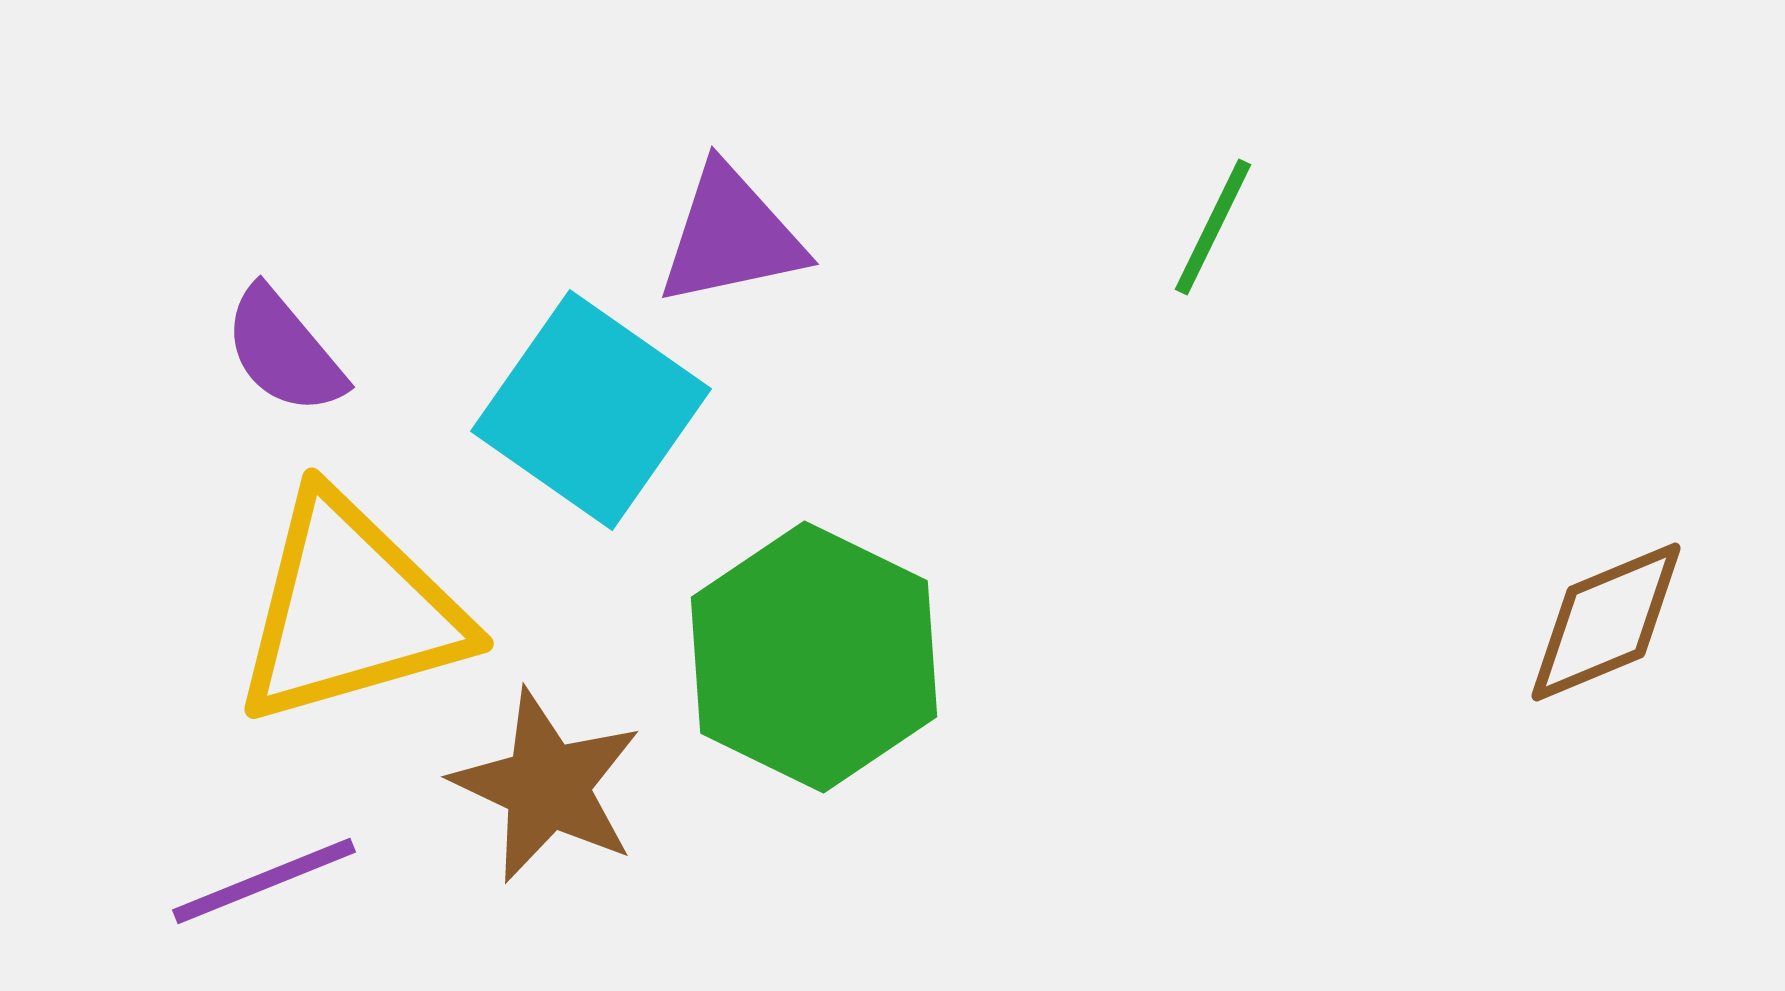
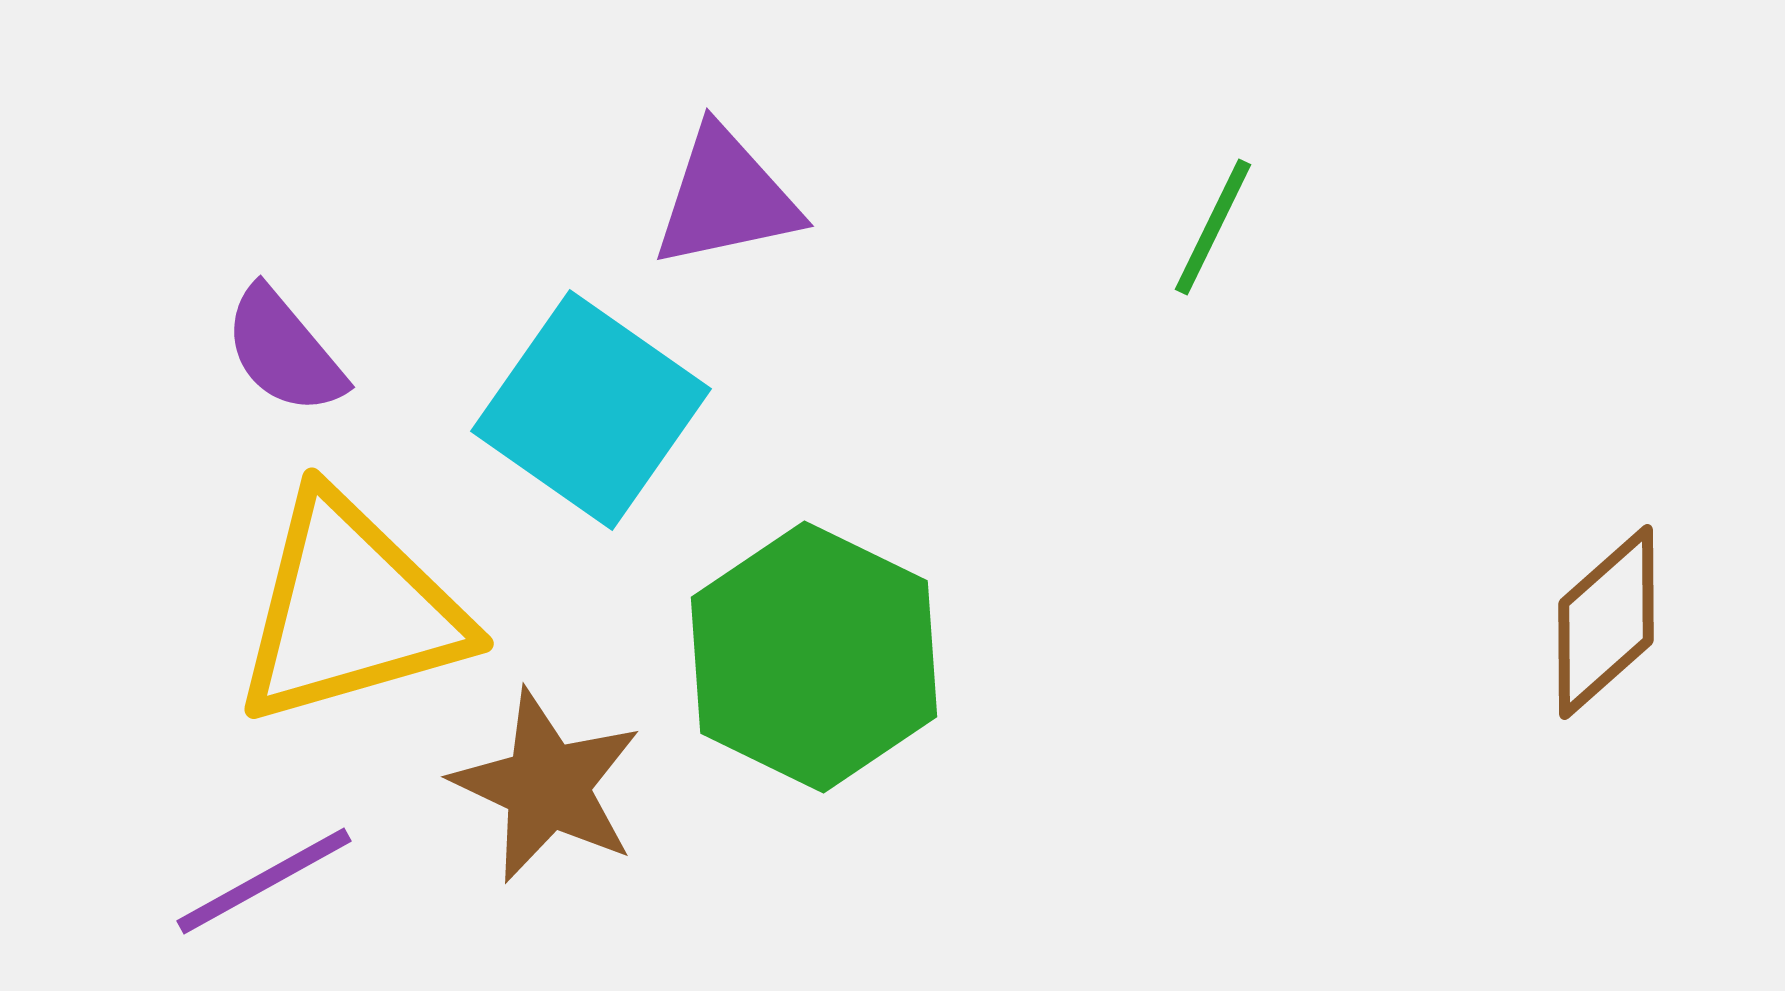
purple triangle: moved 5 px left, 38 px up
brown diamond: rotated 19 degrees counterclockwise
purple line: rotated 7 degrees counterclockwise
